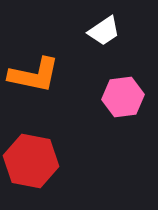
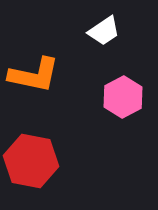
pink hexagon: rotated 21 degrees counterclockwise
